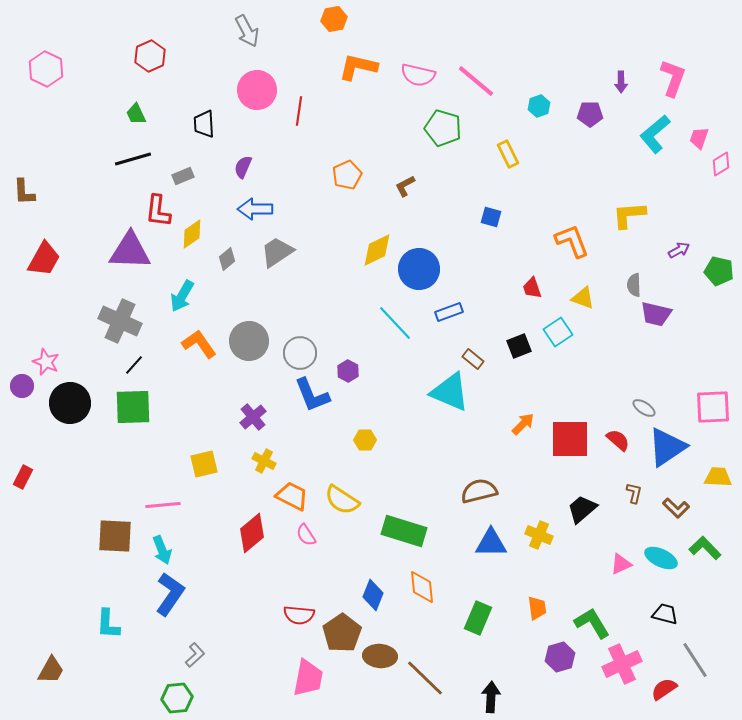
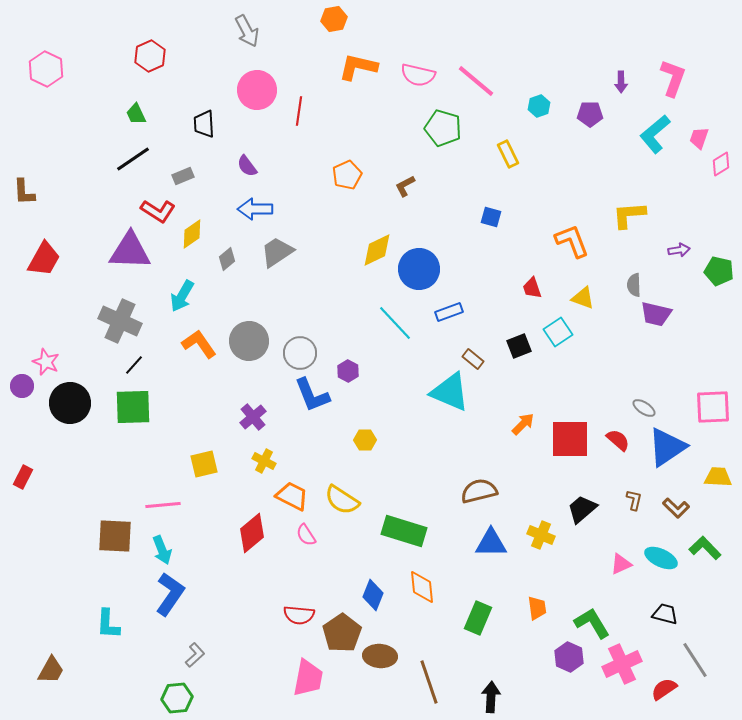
black line at (133, 159): rotated 18 degrees counterclockwise
purple semicircle at (243, 167): moved 4 px right, 1 px up; rotated 60 degrees counterclockwise
red L-shape at (158, 211): rotated 64 degrees counterclockwise
purple arrow at (679, 250): rotated 20 degrees clockwise
brown L-shape at (634, 493): moved 7 px down
yellow cross at (539, 535): moved 2 px right
purple hexagon at (560, 657): moved 9 px right; rotated 20 degrees counterclockwise
brown line at (425, 678): moved 4 px right, 4 px down; rotated 27 degrees clockwise
